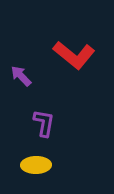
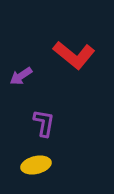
purple arrow: rotated 80 degrees counterclockwise
yellow ellipse: rotated 12 degrees counterclockwise
